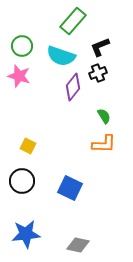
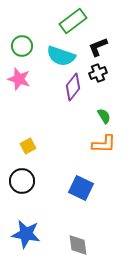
green rectangle: rotated 12 degrees clockwise
black L-shape: moved 2 px left
pink star: moved 3 px down
yellow square: rotated 35 degrees clockwise
blue square: moved 11 px right
blue star: rotated 16 degrees clockwise
gray diamond: rotated 70 degrees clockwise
